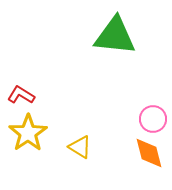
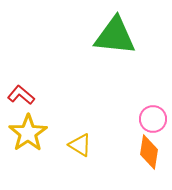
red L-shape: rotated 8 degrees clockwise
yellow triangle: moved 2 px up
orange diamond: moved 1 px up; rotated 24 degrees clockwise
